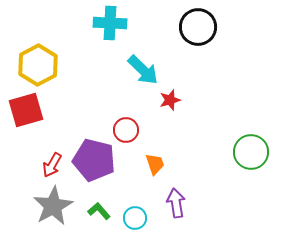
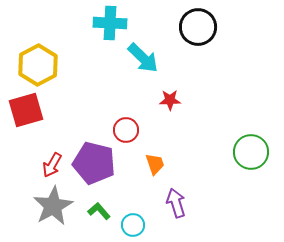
cyan arrow: moved 12 px up
red star: rotated 15 degrees clockwise
purple pentagon: moved 3 px down
purple arrow: rotated 8 degrees counterclockwise
cyan circle: moved 2 px left, 7 px down
